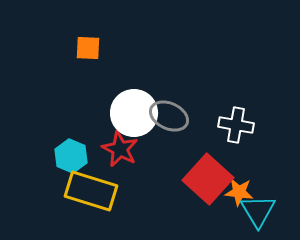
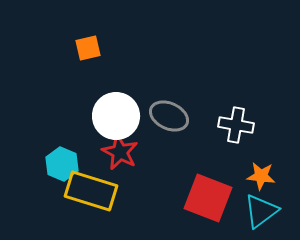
orange square: rotated 16 degrees counterclockwise
white circle: moved 18 px left, 3 px down
red star: moved 3 px down
cyan hexagon: moved 9 px left, 8 px down
red square: moved 19 px down; rotated 21 degrees counterclockwise
orange star: moved 22 px right, 16 px up
cyan triangle: moved 3 px right; rotated 24 degrees clockwise
